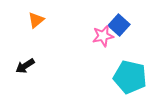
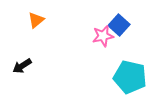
black arrow: moved 3 px left
